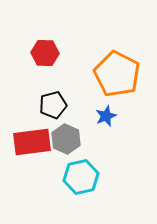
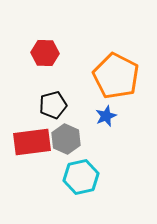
orange pentagon: moved 1 px left, 2 px down
